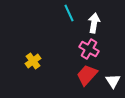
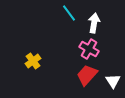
cyan line: rotated 12 degrees counterclockwise
